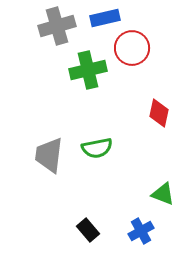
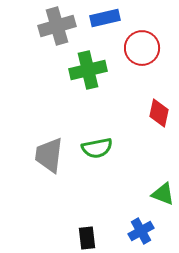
red circle: moved 10 px right
black rectangle: moved 1 px left, 8 px down; rotated 35 degrees clockwise
